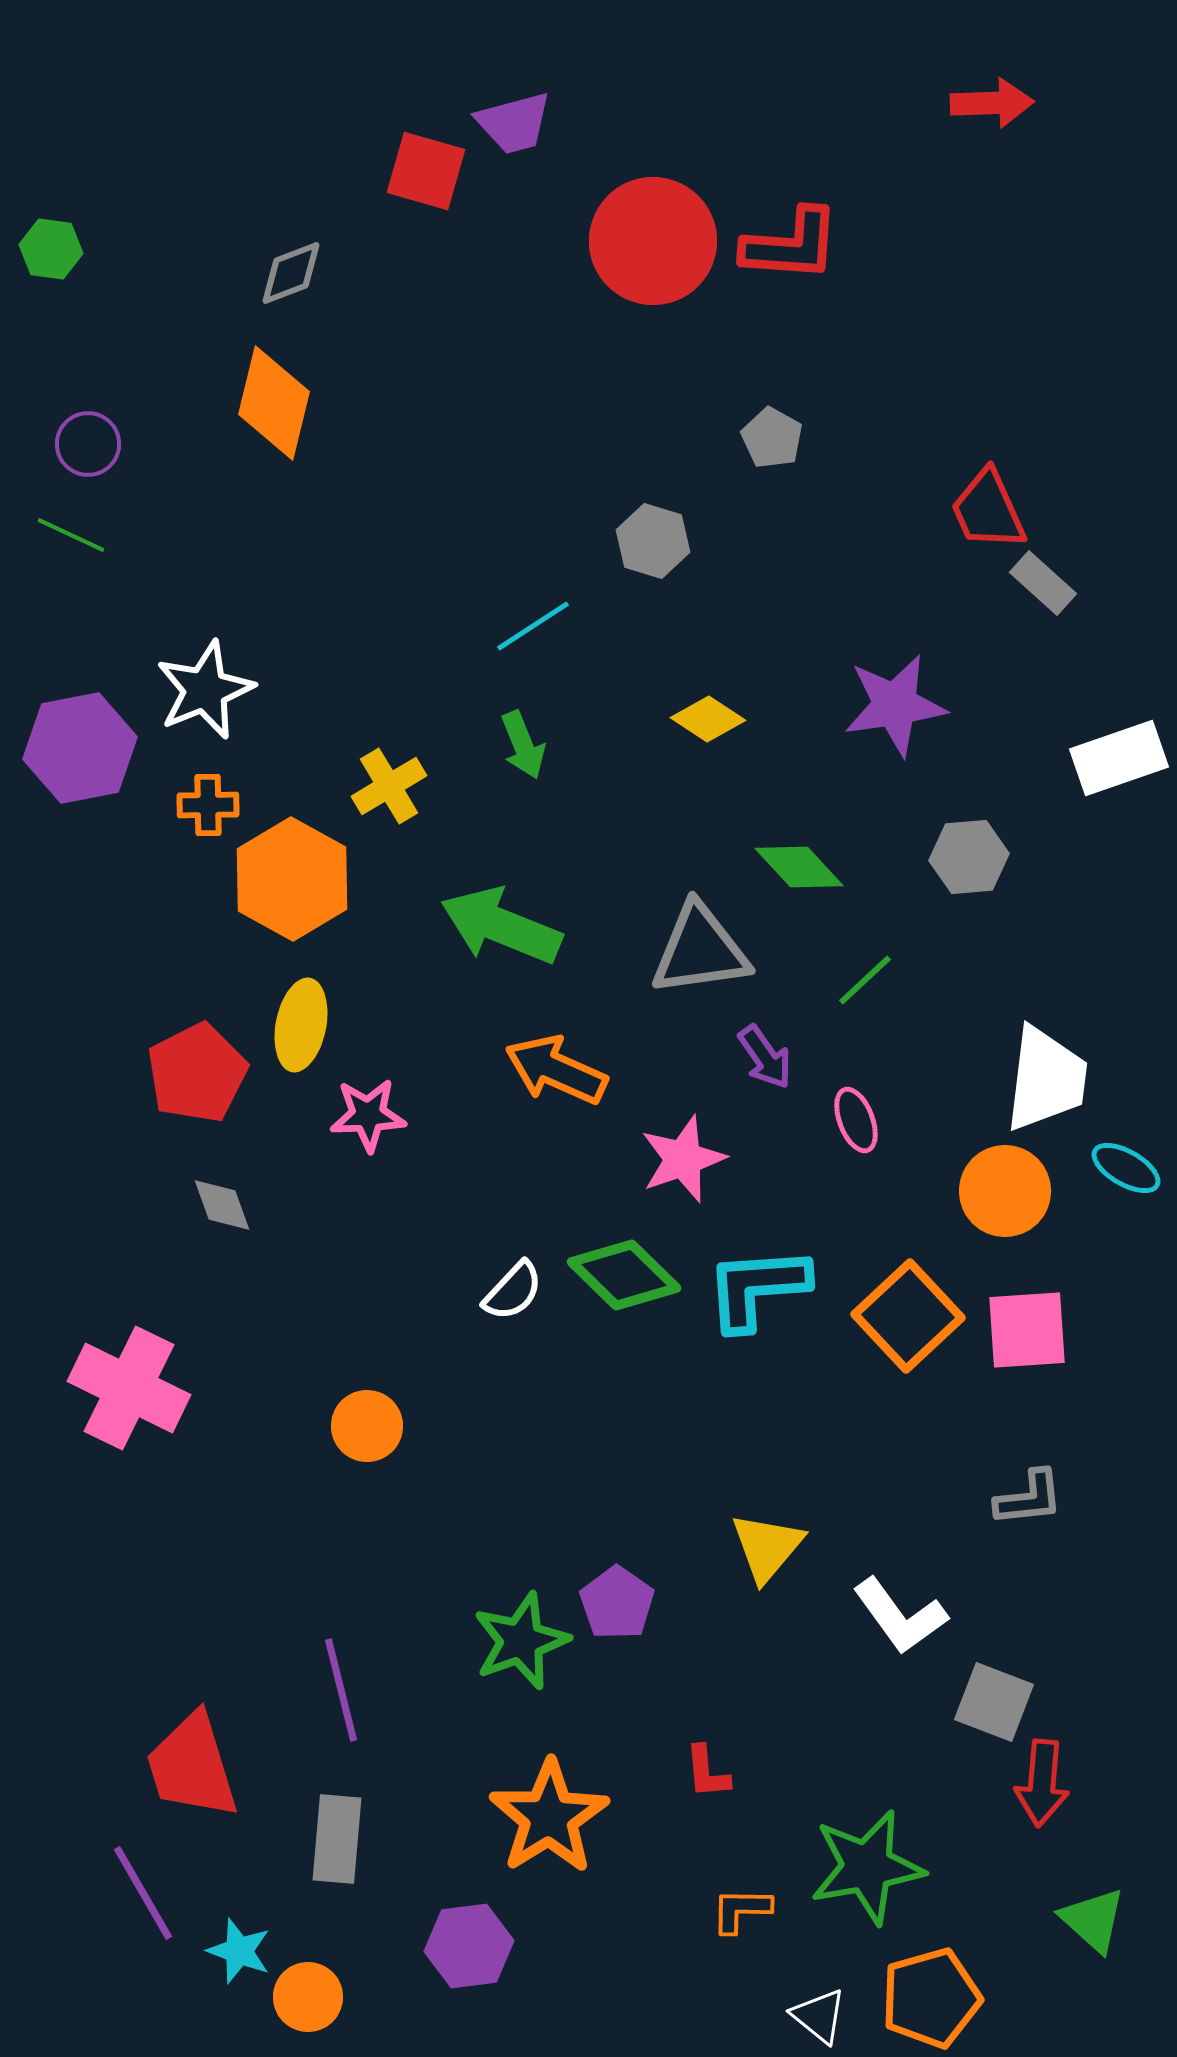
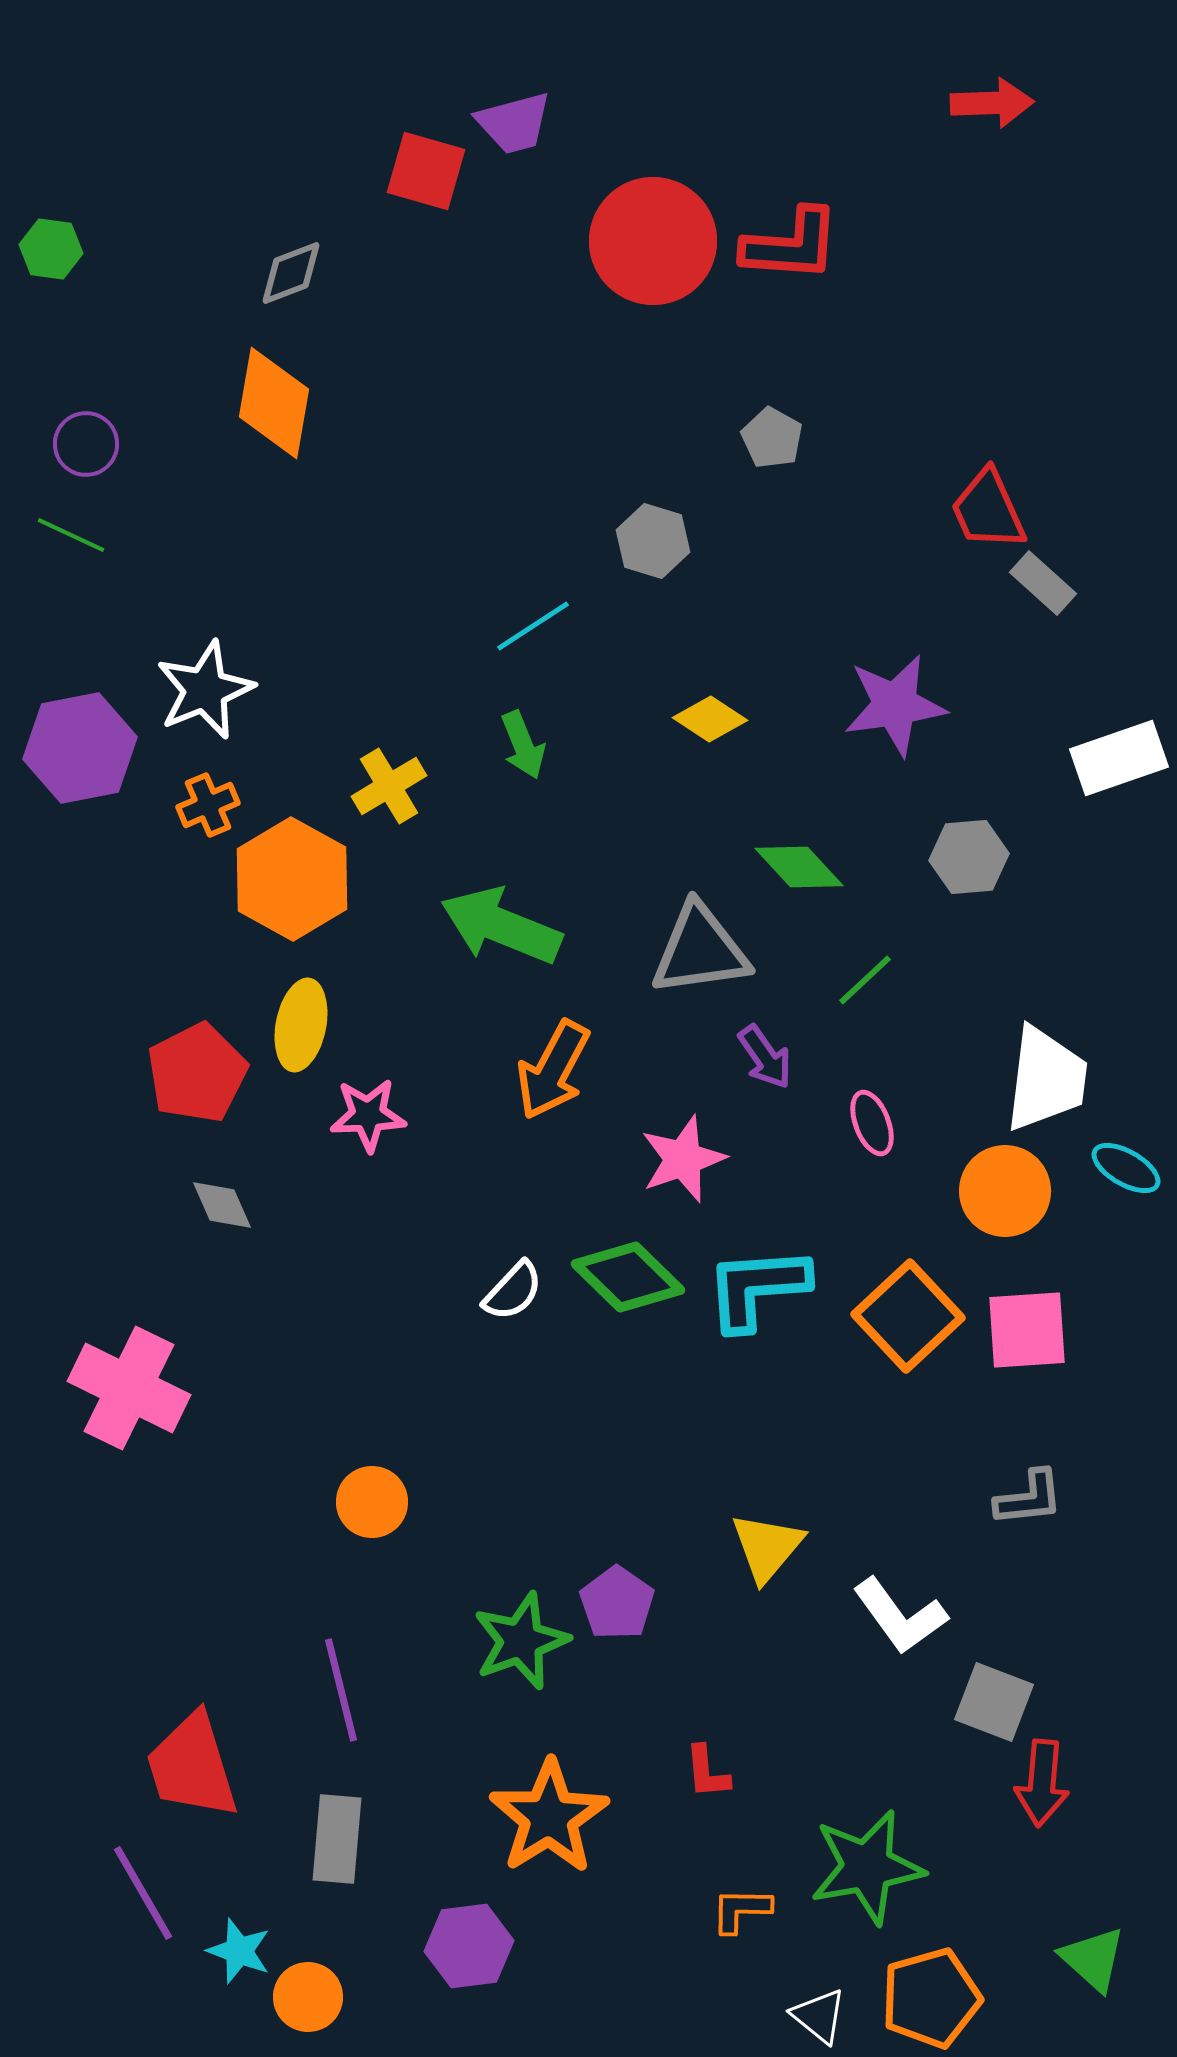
orange diamond at (274, 403): rotated 4 degrees counterclockwise
purple circle at (88, 444): moved 2 px left
yellow diamond at (708, 719): moved 2 px right
orange cross at (208, 805): rotated 22 degrees counterclockwise
orange arrow at (556, 1070): moved 3 px left; rotated 86 degrees counterclockwise
pink ellipse at (856, 1120): moved 16 px right, 3 px down
gray diamond at (222, 1205): rotated 4 degrees counterclockwise
green diamond at (624, 1275): moved 4 px right, 2 px down
orange circle at (367, 1426): moved 5 px right, 76 px down
green triangle at (1093, 1920): moved 39 px down
